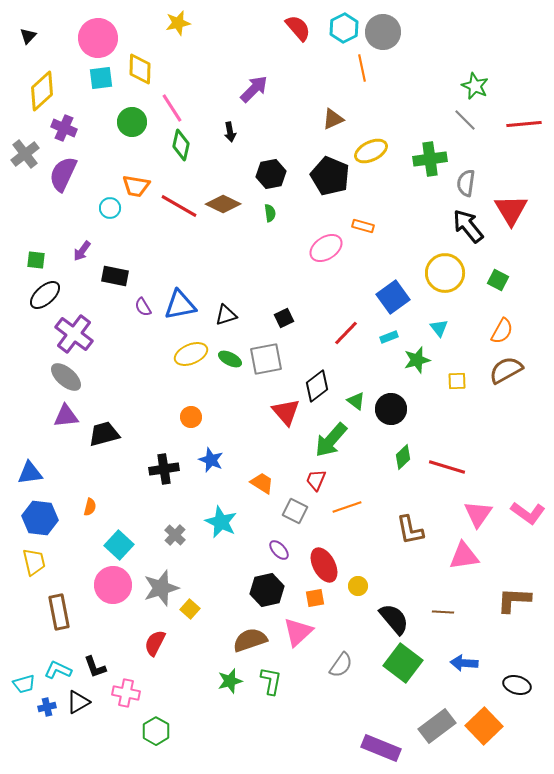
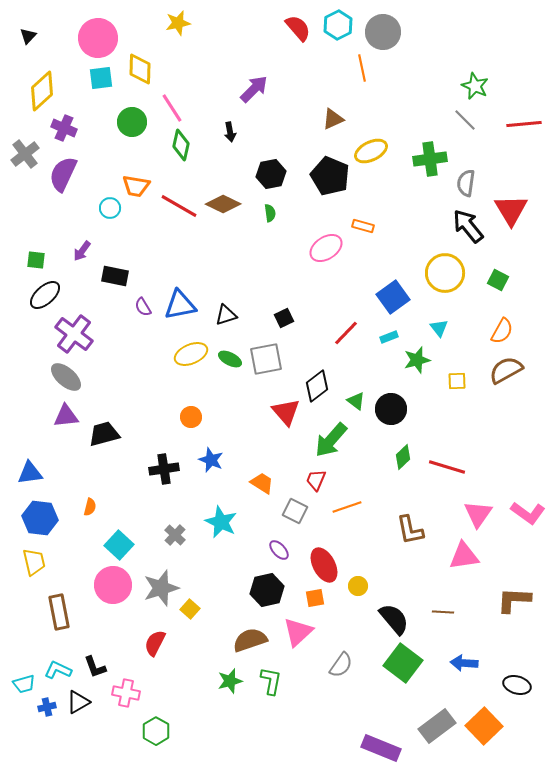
cyan hexagon at (344, 28): moved 6 px left, 3 px up
